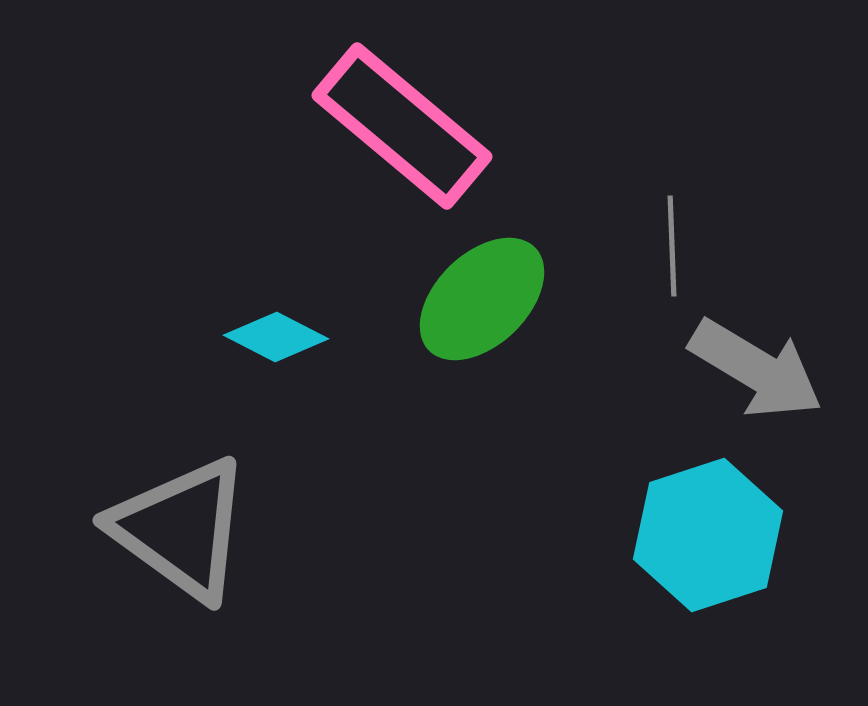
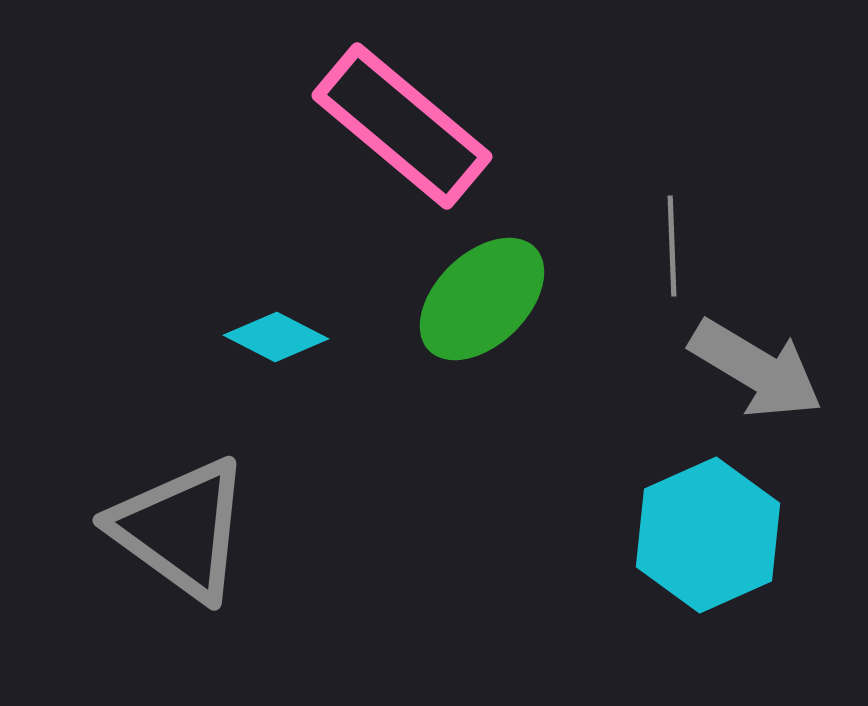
cyan hexagon: rotated 6 degrees counterclockwise
